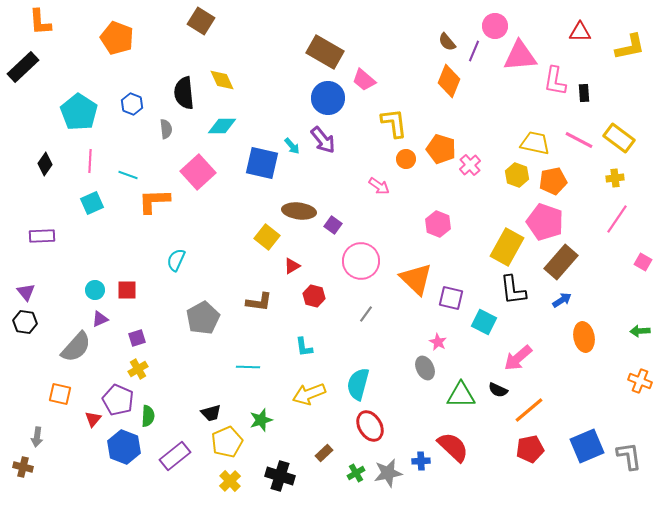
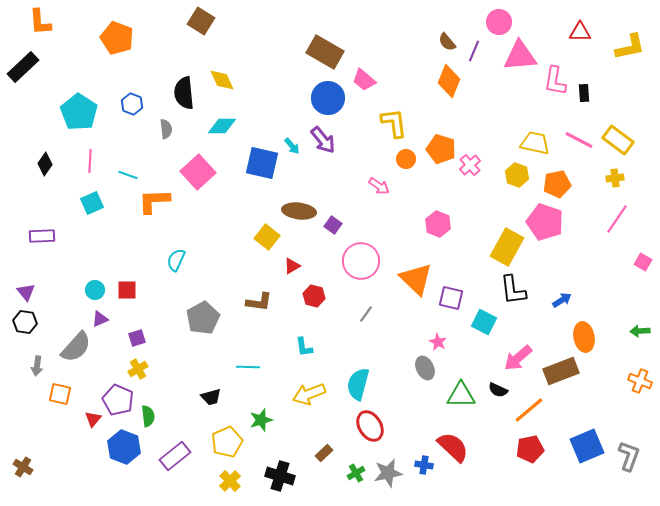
pink circle at (495, 26): moved 4 px right, 4 px up
yellow rectangle at (619, 138): moved 1 px left, 2 px down
orange pentagon at (553, 181): moved 4 px right, 3 px down
brown rectangle at (561, 262): moved 109 px down; rotated 28 degrees clockwise
black trapezoid at (211, 413): moved 16 px up
green semicircle at (148, 416): rotated 10 degrees counterclockwise
gray arrow at (37, 437): moved 71 px up
gray L-shape at (629, 456): rotated 28 degrees clockwise
blue cross at (421, 461): moved 3 px right, 4 px down; rotated 12 degrees clockwise
brown cross at (23, 467): rotated 18 degrees clockwise
